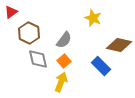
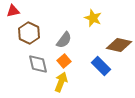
red triangle: moved 2 px right, 1 px up; rotated 24 degrees clockwise
gray diamond: moved 5 px down
